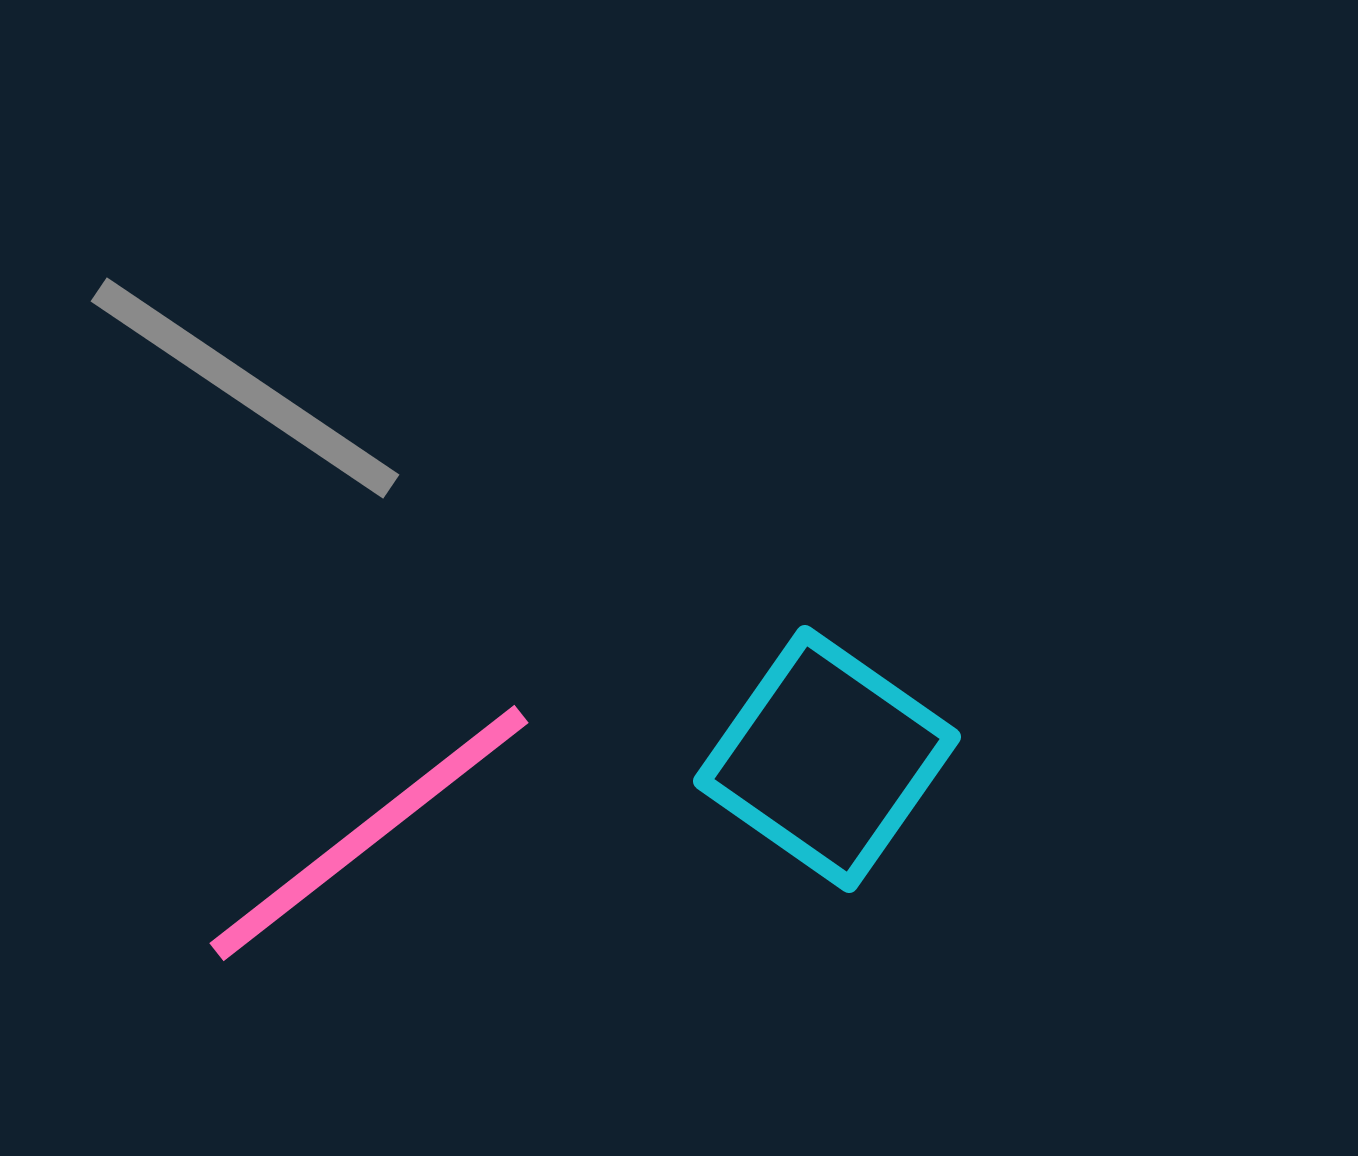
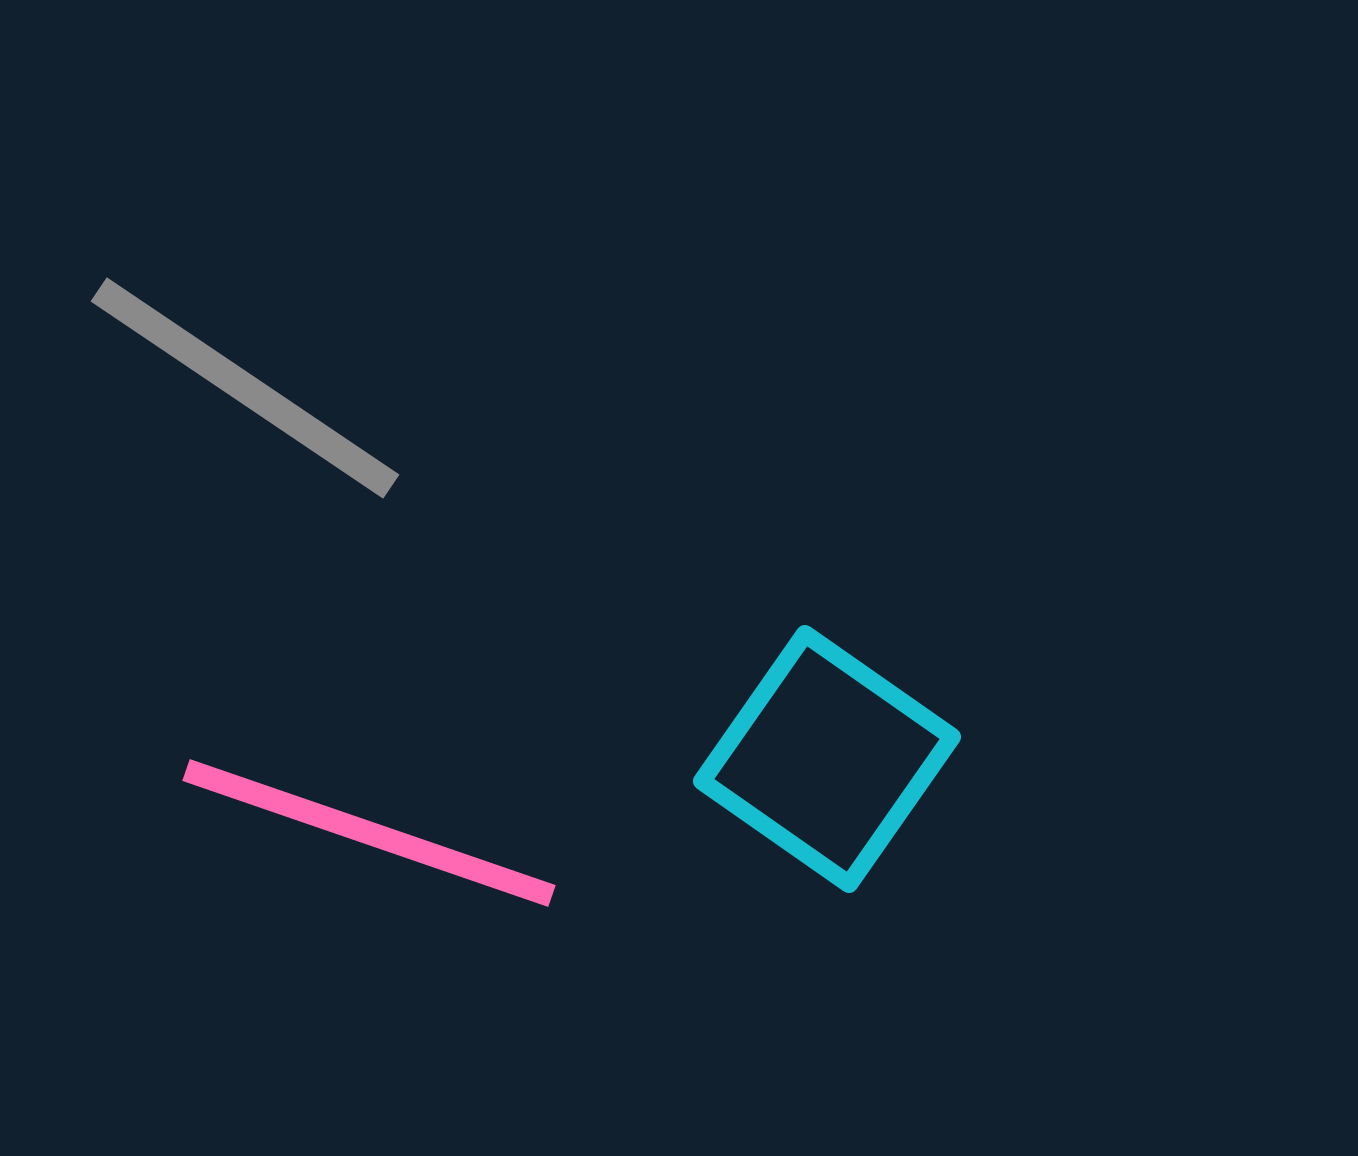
pink line: rotated 57 degrees clockwise
